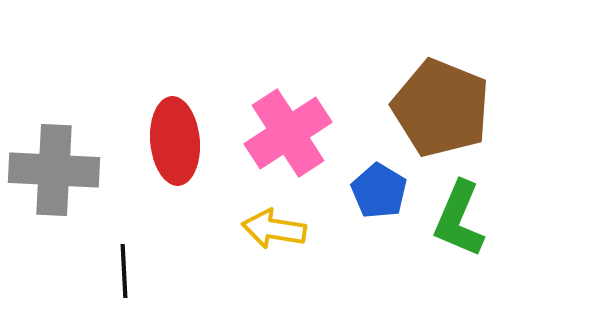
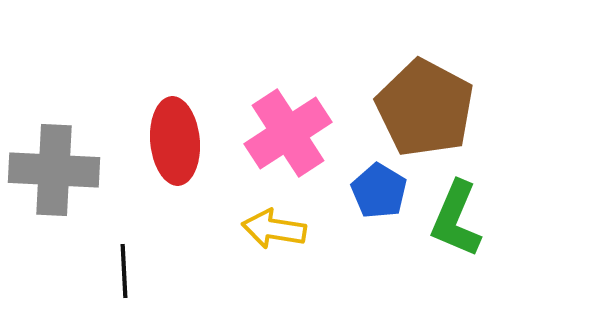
brown pentagon: moved 16 px left; rotated 6 degrees clockwise
green L-shape: moved 3 px left
